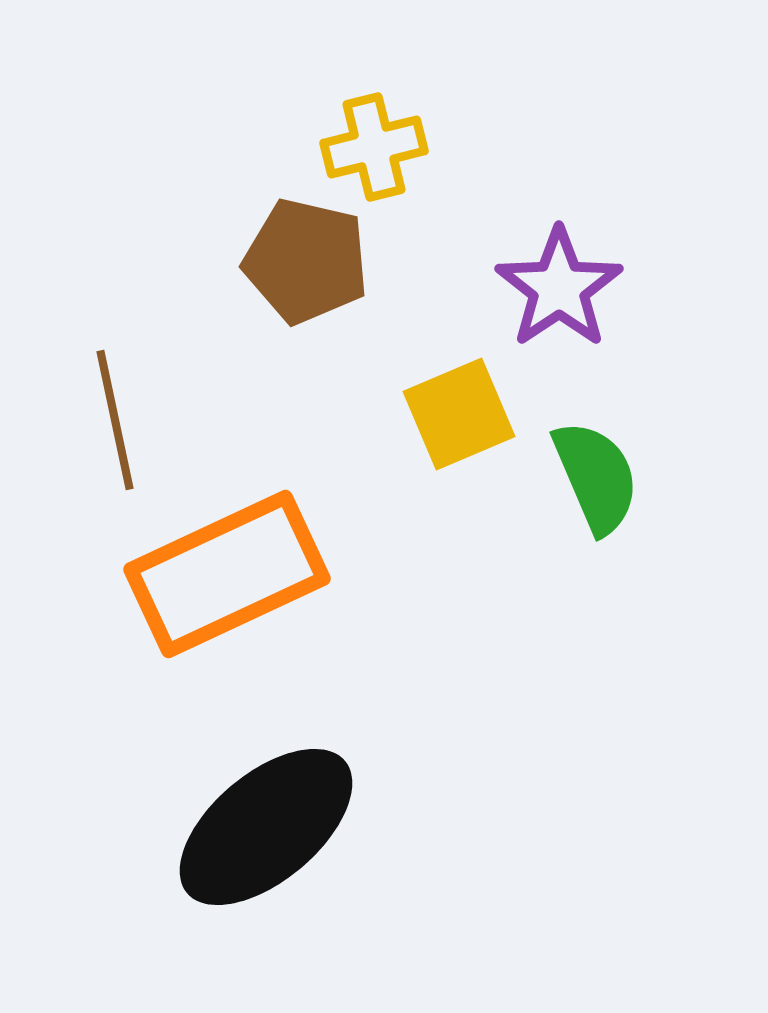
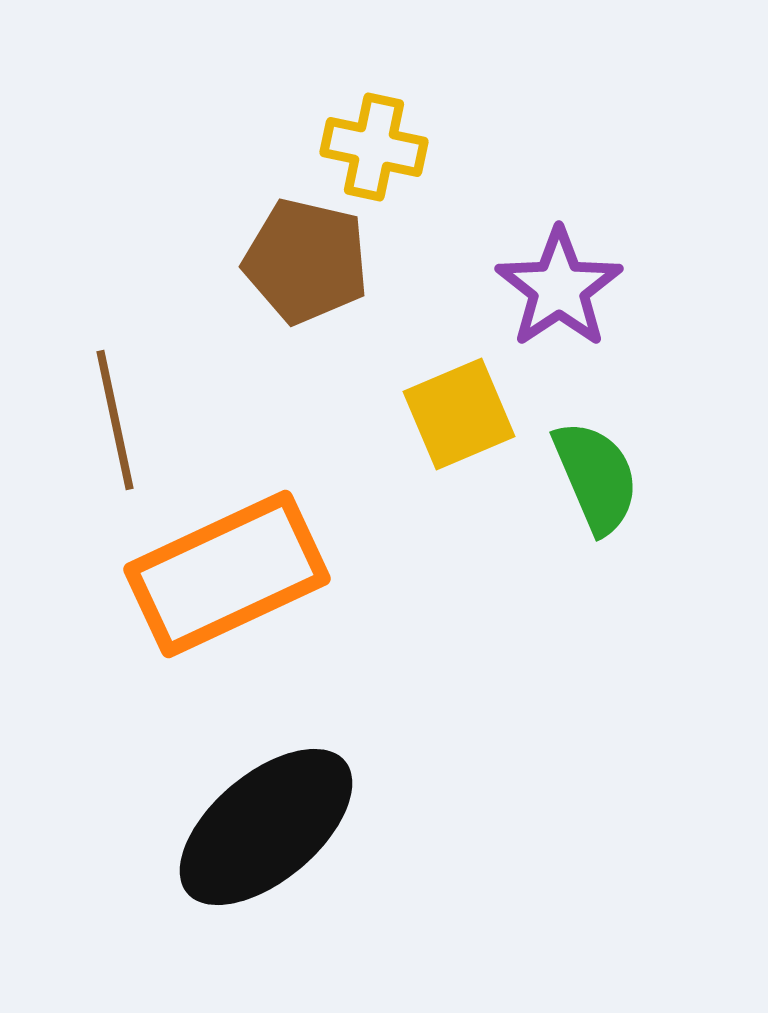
yellow cross: rotated 26 degrees clockwise
